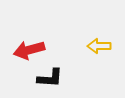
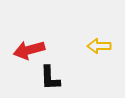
black L-shape: rotated 84 degrees clockwise
